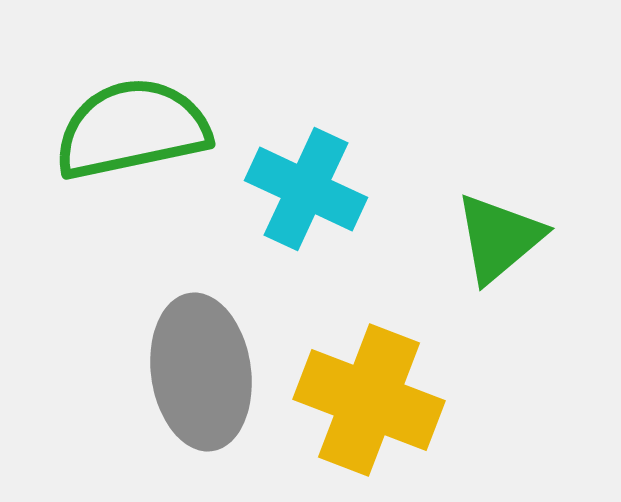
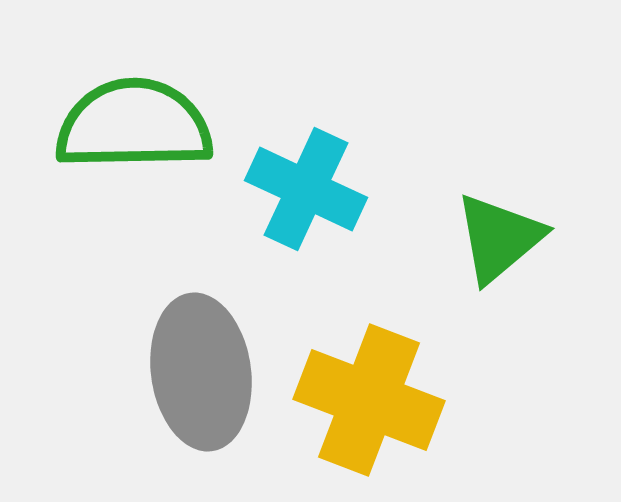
green semicircle: moved 2 px right, 4 px up; rotated 11 degrees clockwise
